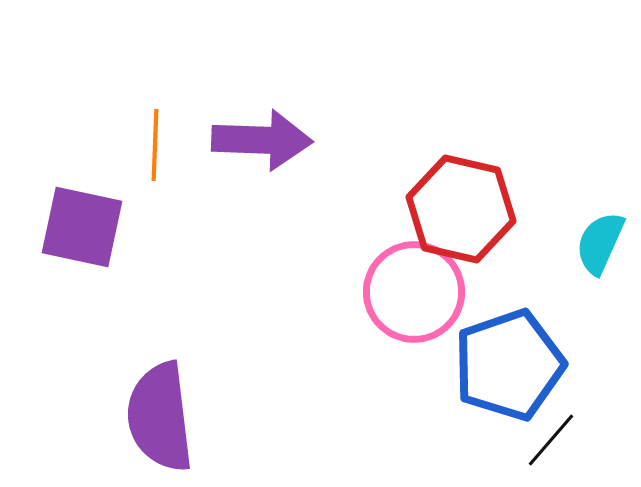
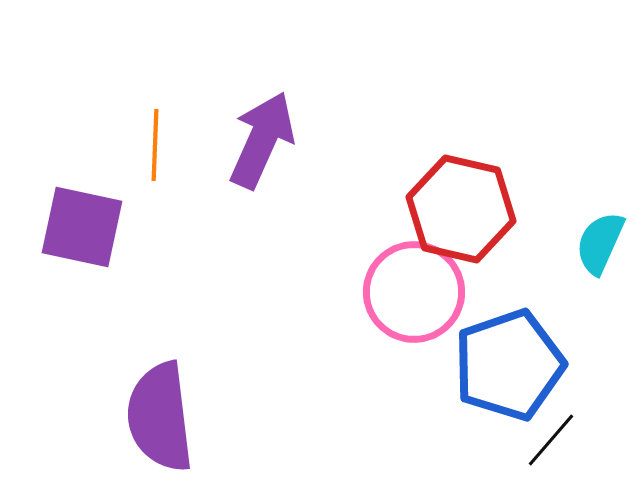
purple arrow: rotated 68 degrees counterclockwise
